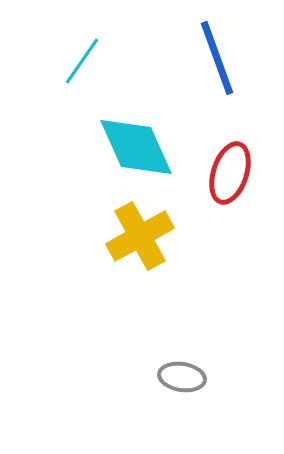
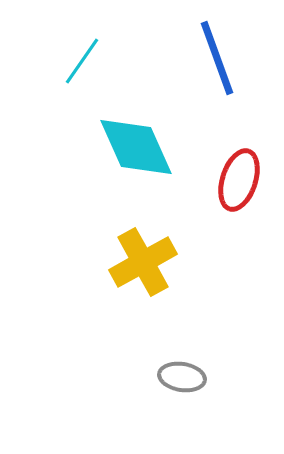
red ellipse: moved 9 px right, 7 px down
yellow cross: moved 3 px right, 26 px down
